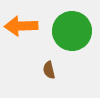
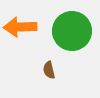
orange arrow: moved 1 px left, 1 px down
